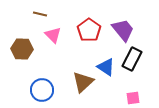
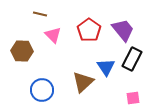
brown hexagon: moved 2 px down
blue triangle: rotated 24 degrees clockwise
